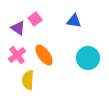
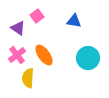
pink square: moved 2 px right, 3 px up
yellow semicircle: moved 2 px up
